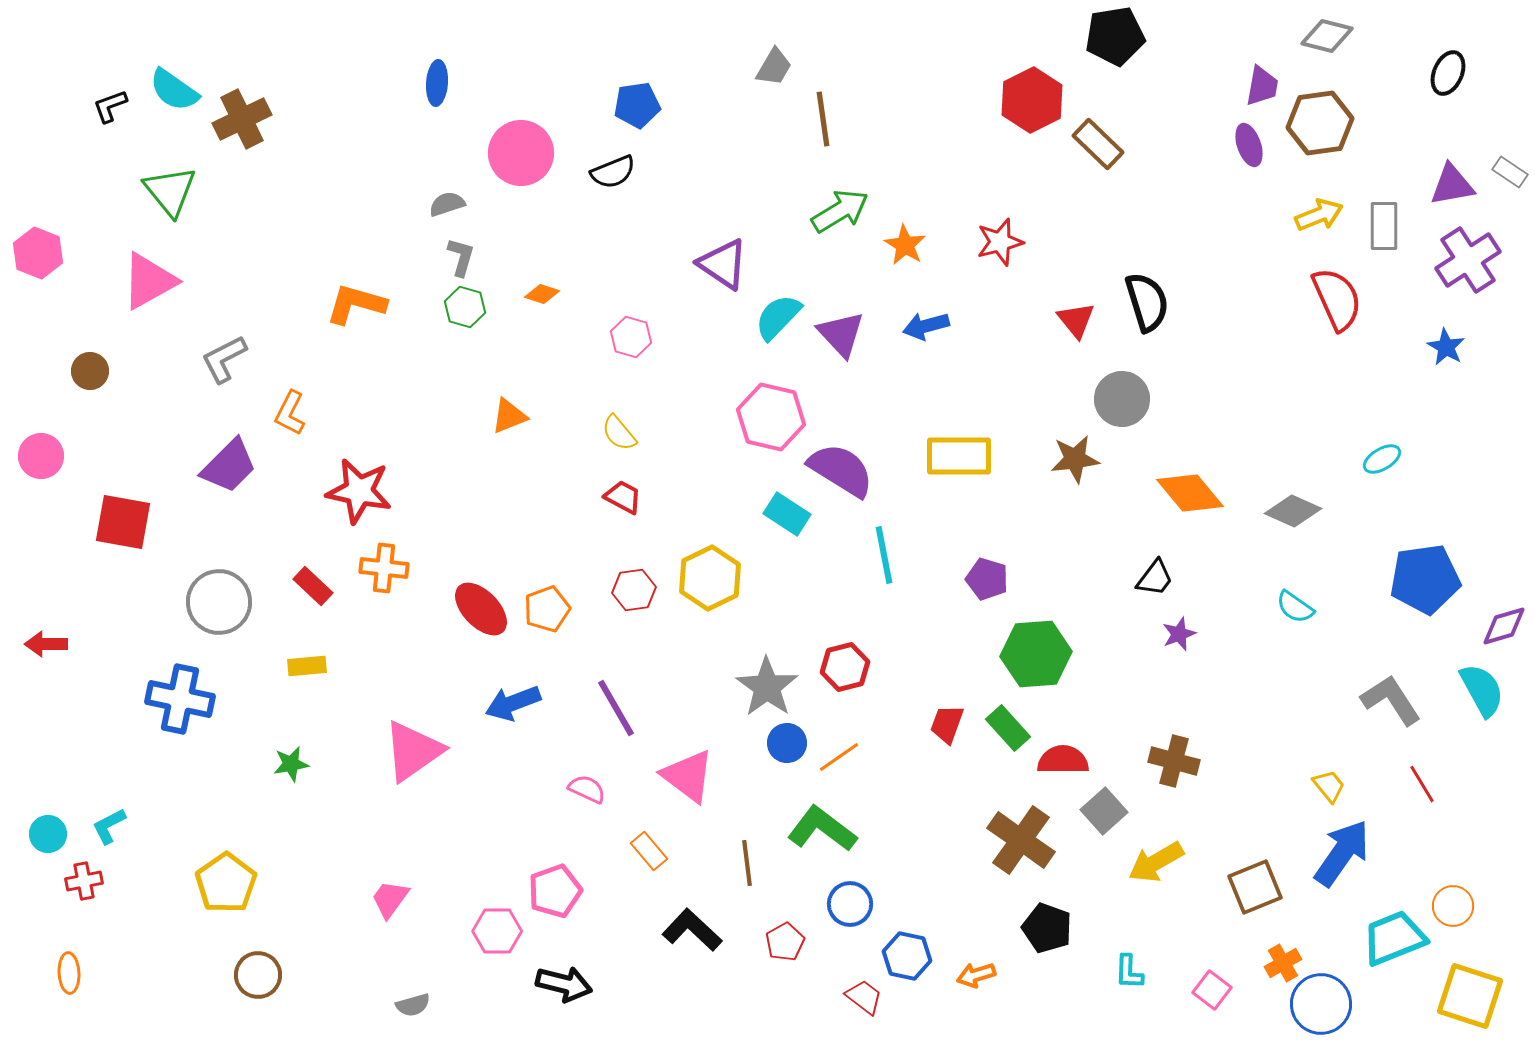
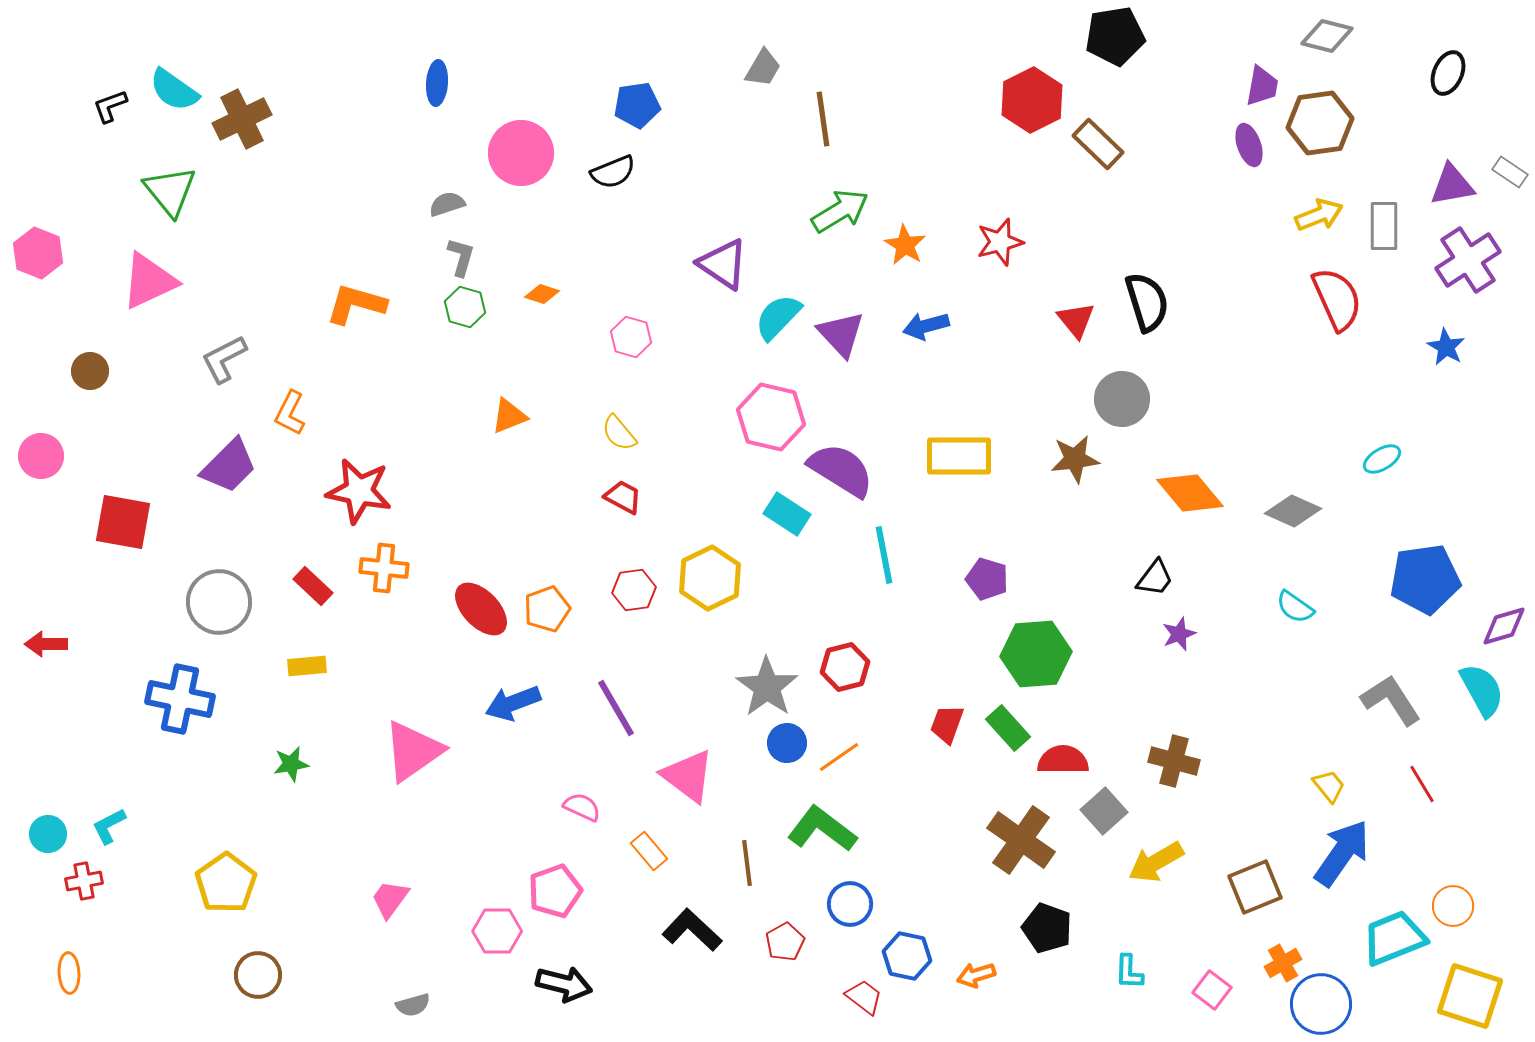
gray trapezoid at (774, 67): moved 11 px left, 1 px down
pink triangle at (149, 281): rotated 4 degrees clockwise
pink semicircle at (587, 789): moved 5 px left, 18 px down
